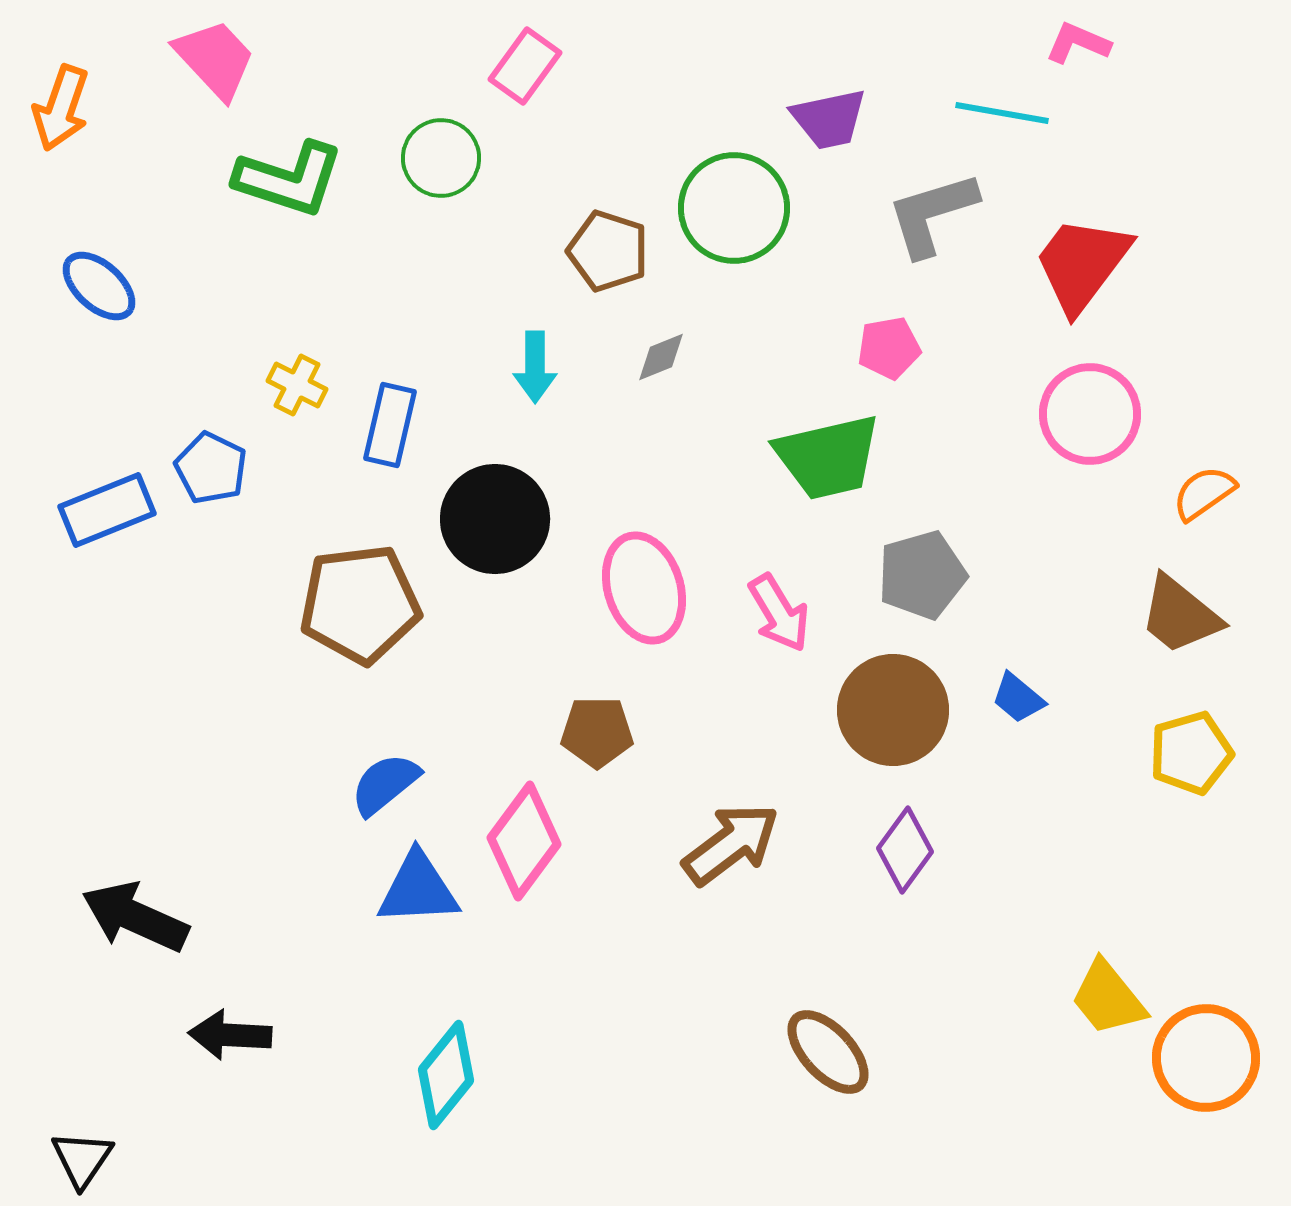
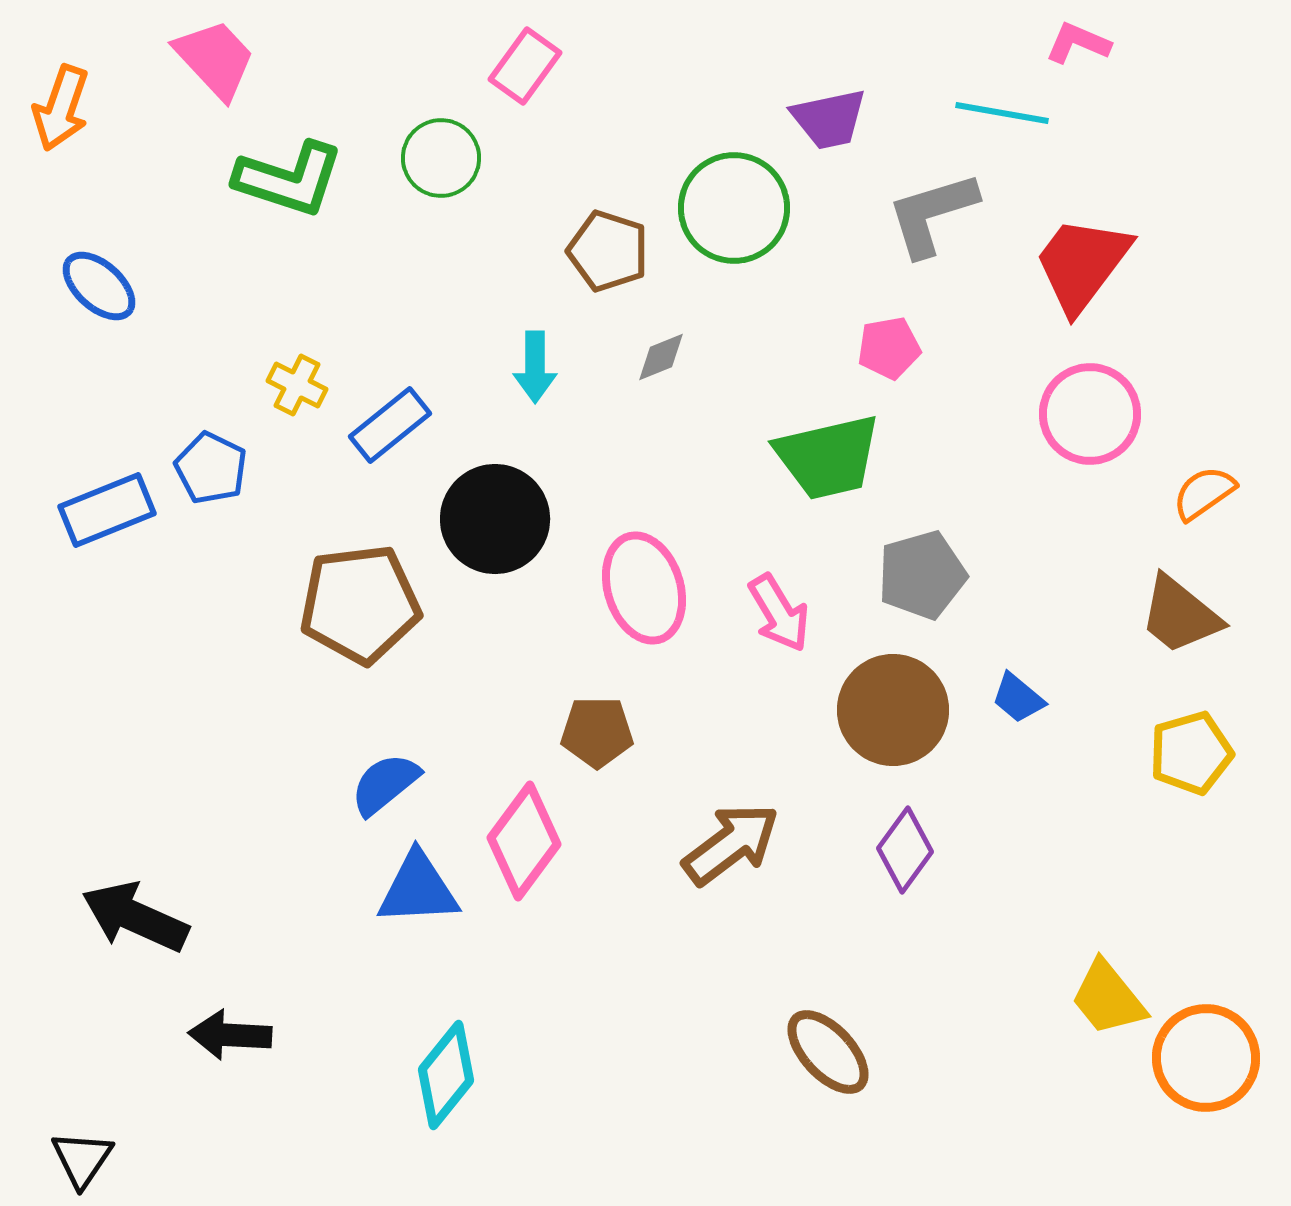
blue rectangle at (390, 425): rotated 38 degrees clockwise
